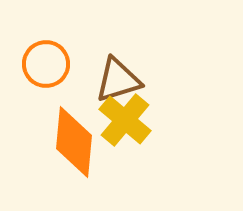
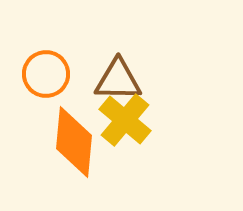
orange circle: moved 10 px down
brown triangle: rotated 18 degrees clockwise
